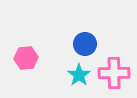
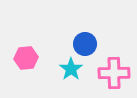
cyan star: moved 8 px left, 6 px up
